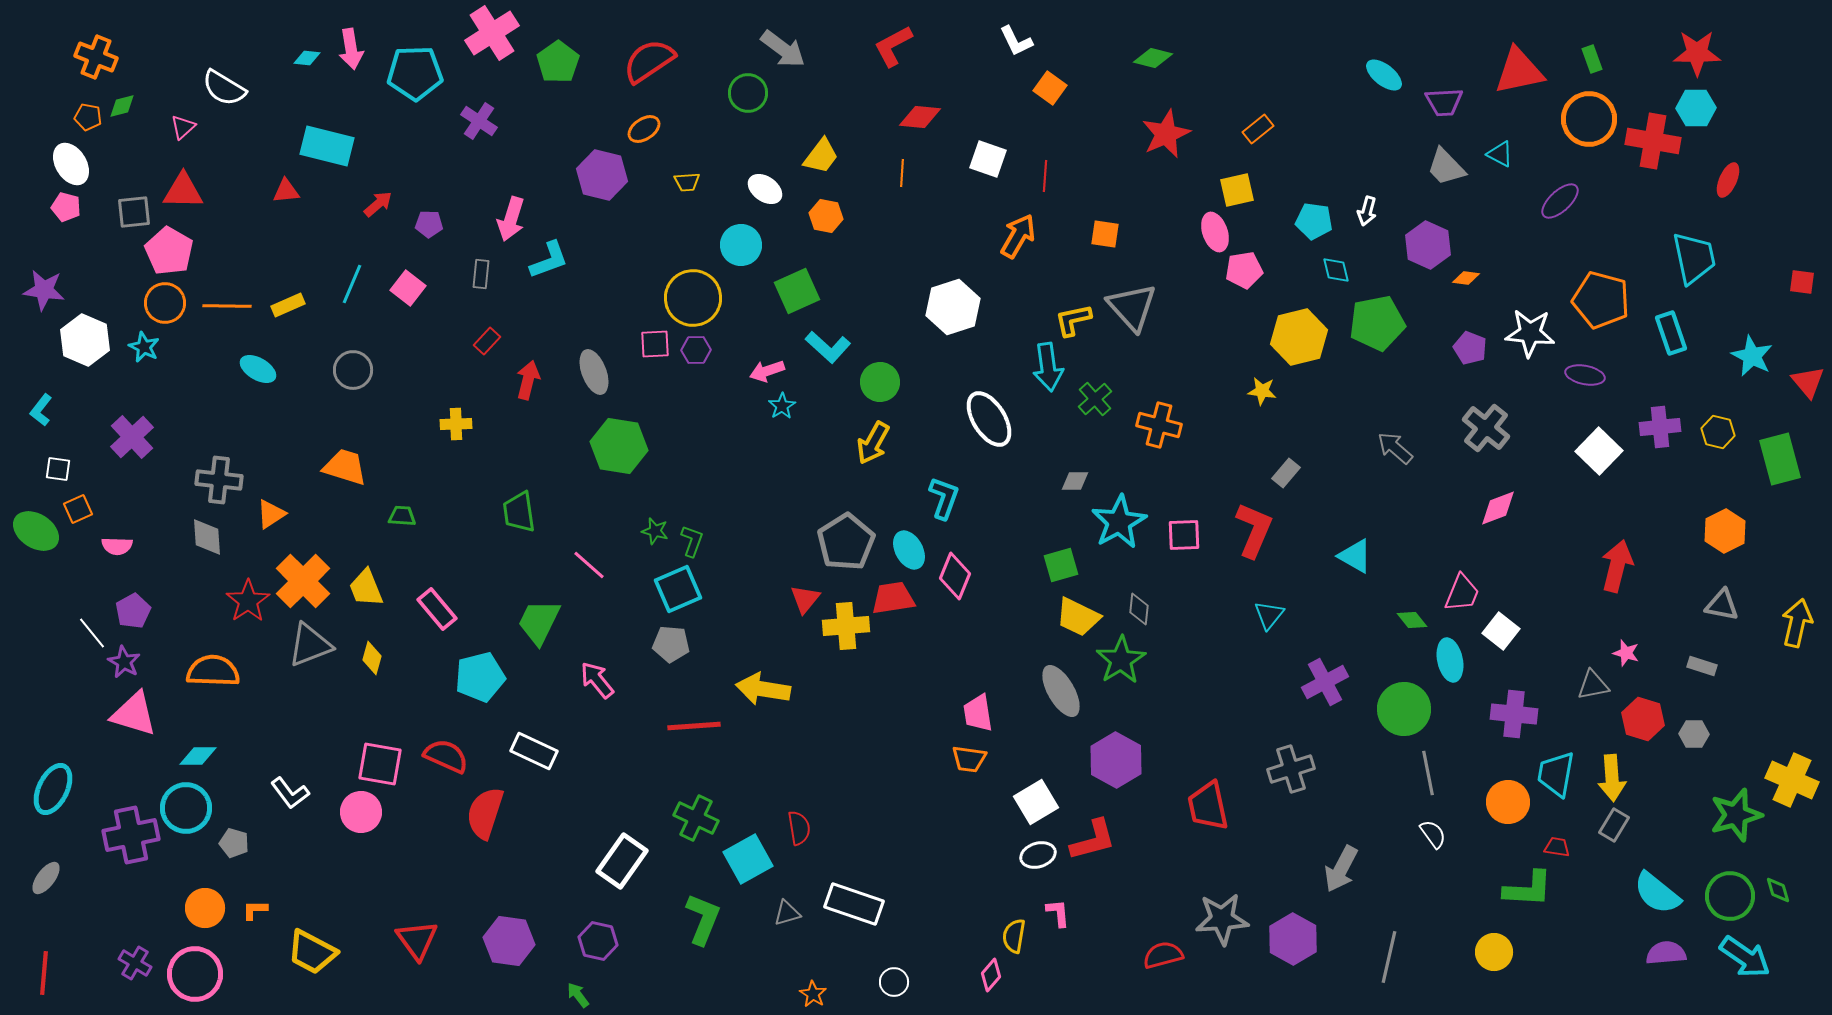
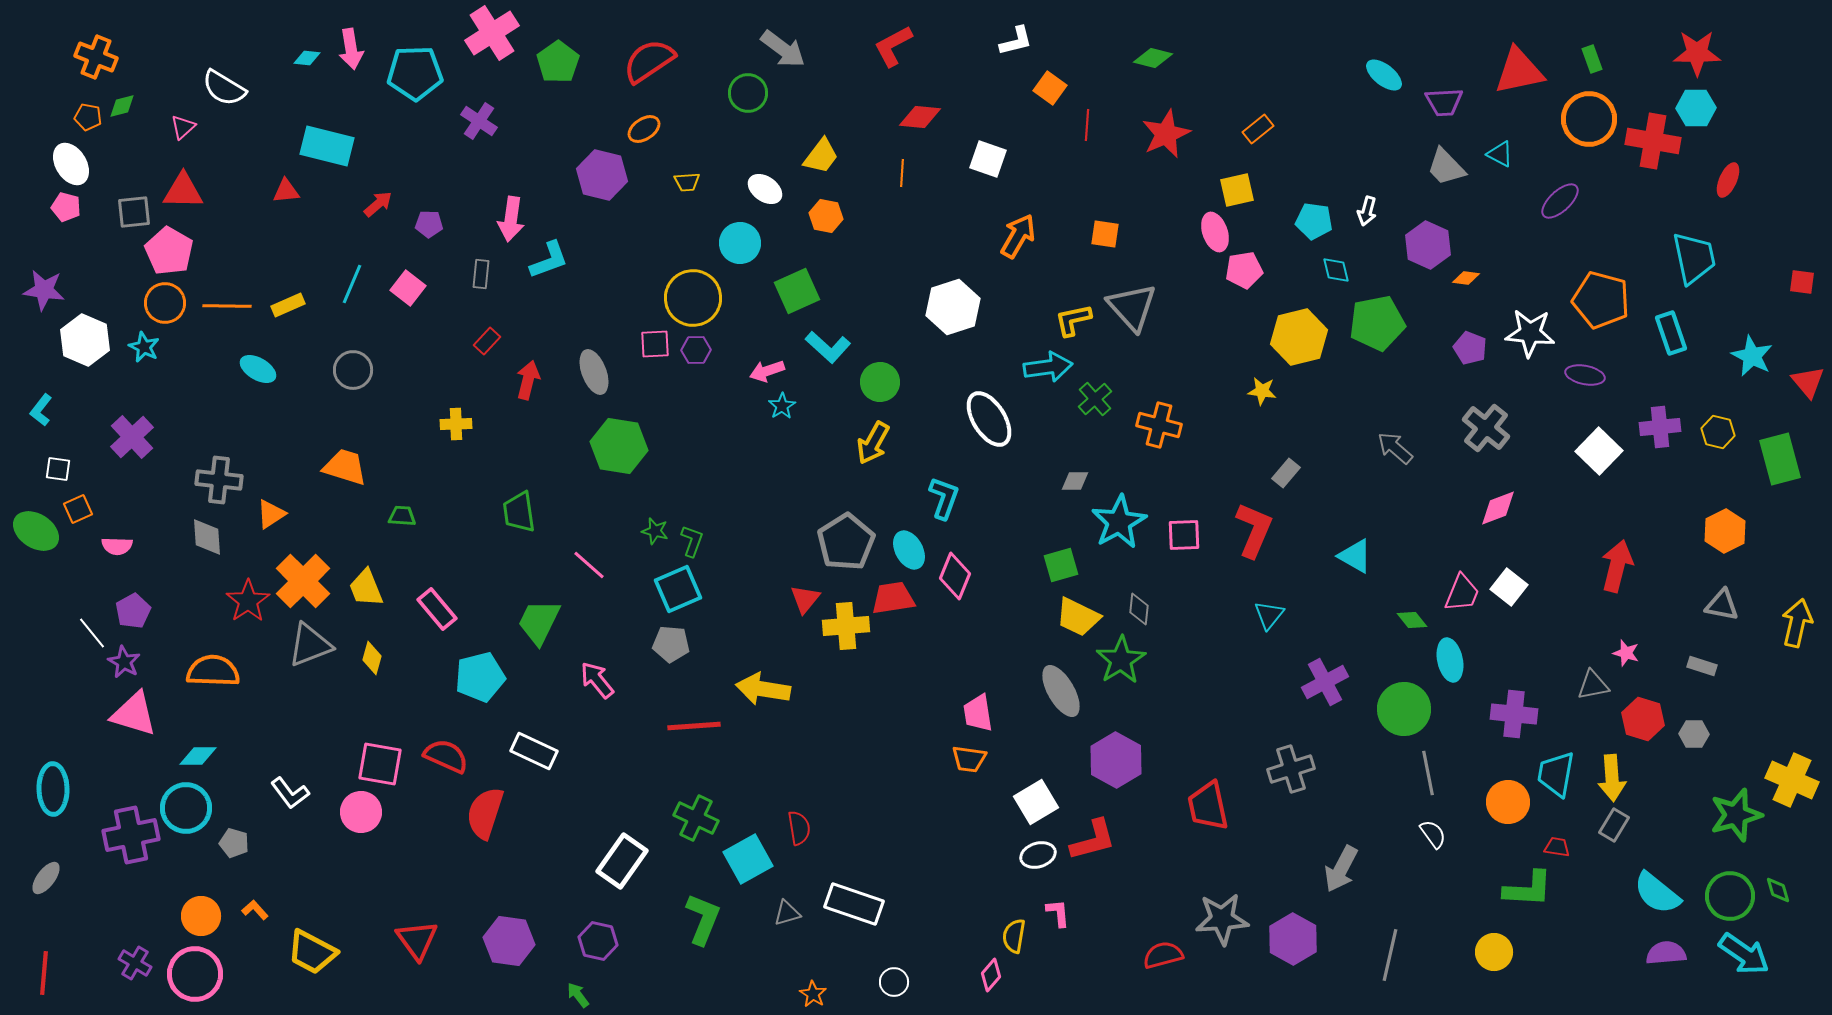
white L-shape at (1016, 41): rotated 78 degrees counterclockwise
red line at (1045, 176): moved 42 px right, 51 px up
pink arrow at (511, 219): rotated 9 degrees counterclockwise
cyan circle at (741, 245): moved 1 px left, 2 px up
cyan arrow at (1048, 367): rotated 90 degrees counterclockwise
white square at (1501, 631): moved 8 px right, 44 px up
cyan ellipse at (53, 789): rotated 27 degrees counterclockwise
orange circle at (205, 908): moved 4 px left, 8 px down
orange L-shape at (255, 910): rotated 48 degrees clockwise
gray line at (1389, 957): moved 1 px right, 2 px up
cyan arrow at (1745, 957): moved 1 px left, 3 px up
